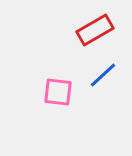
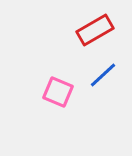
pink square: rotated 16 degrees clockwise
